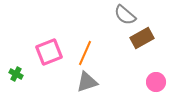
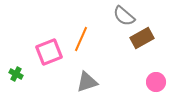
gray semicircle: moved 1 px left, 1 px down
orange line: moved 4 px left, 14 px up
